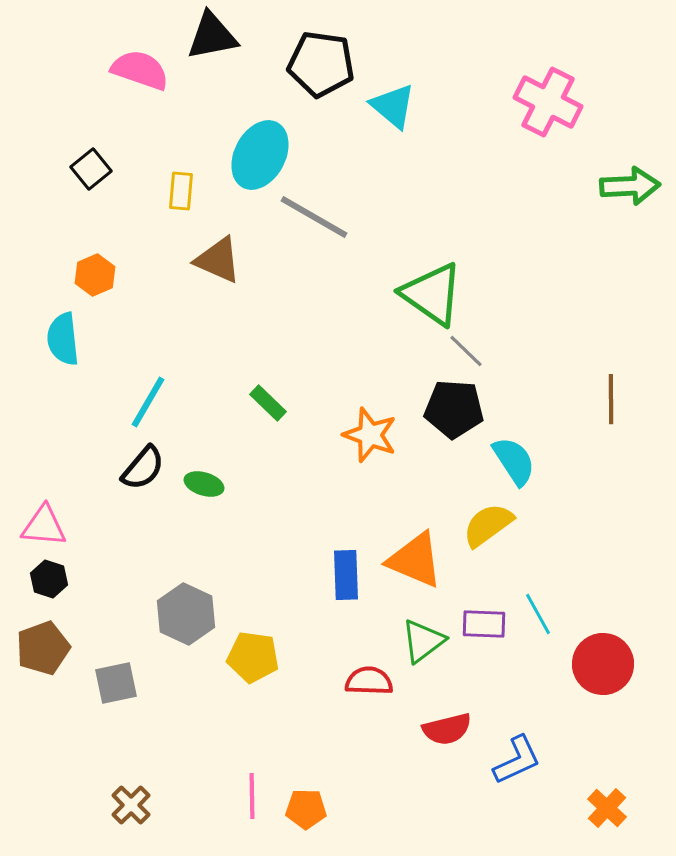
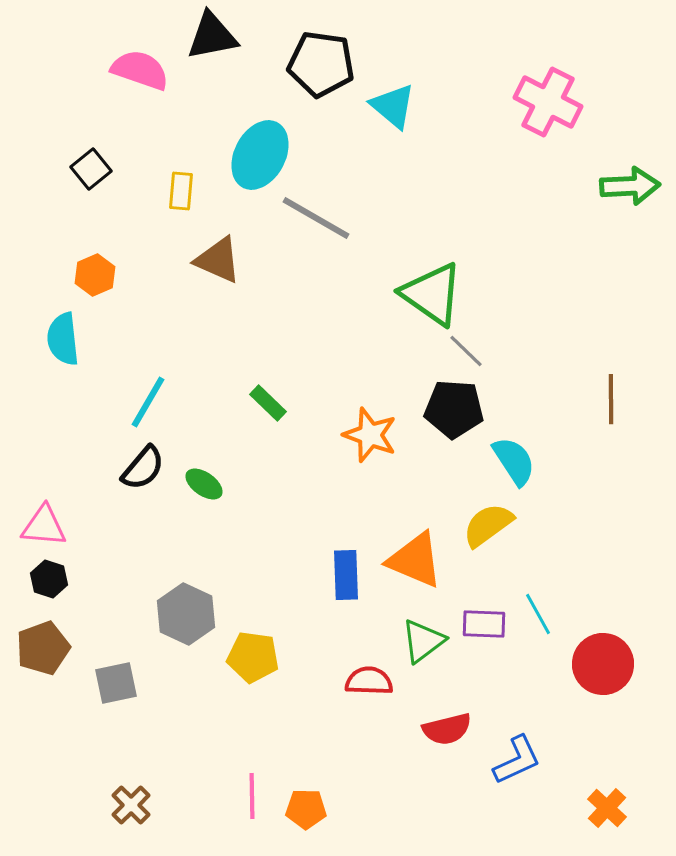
gray line at (314, 217): moved 2 px right, 1 px down
green ellipse at (204, 484): rotated 18 degrees clockwise
